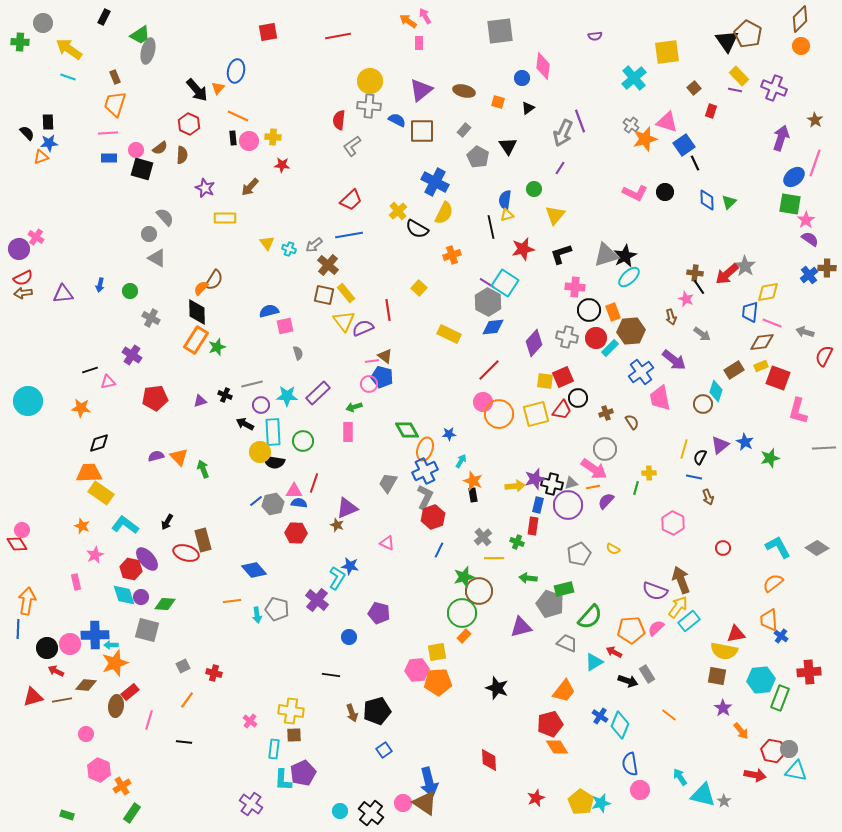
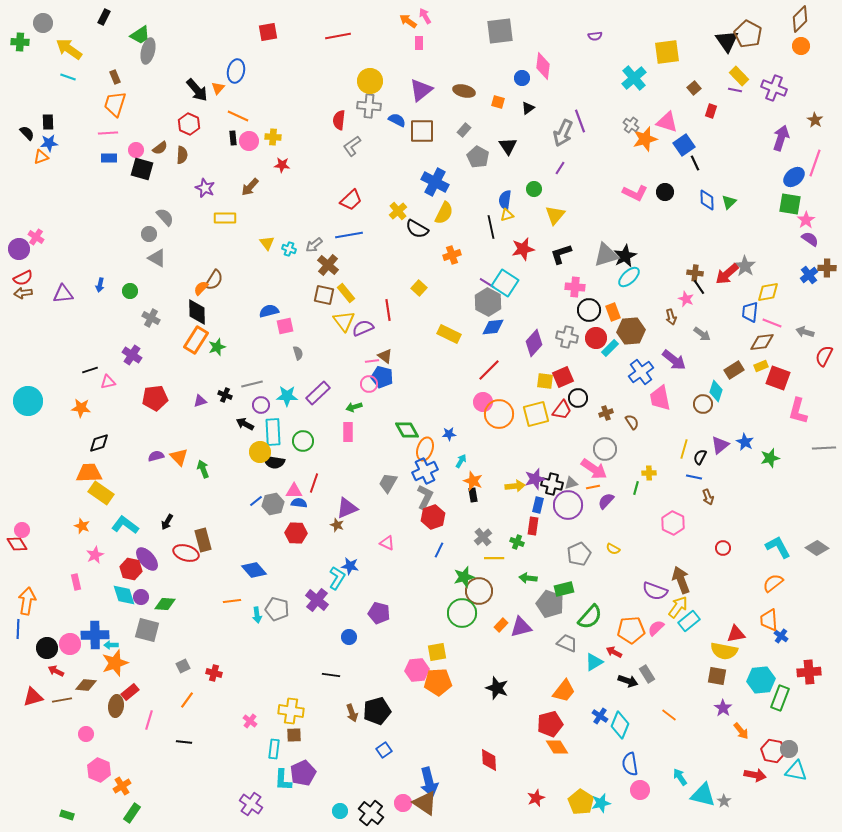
orange rectangle at (464, 636): moved 37 px right, 11 px up
